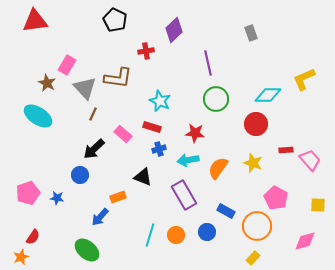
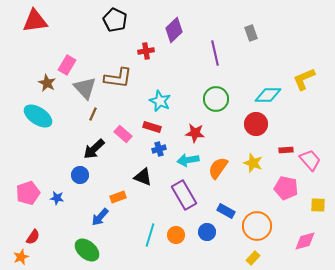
purple line at (208, 63): moved 7 px right, 10 px up
pink pentagon at (276, 198): moved 10 px right, 10 px up; rotated 15 degrees counterclockwise
